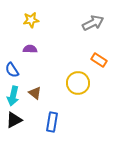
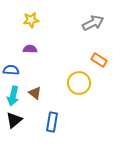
blue semicircle: moved 1 px left; rotated 126 degrees clockwise
yellow circle: moved 1 px right
black triangle: rotated 12 degrees counterclockwise
